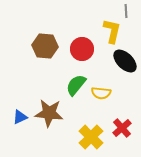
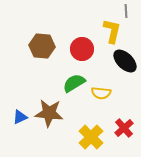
brown hexagon: moved 3 px left
green semicircle: moved 2 px left, 2 px up; rotated 20 degrees clockwise
red cross: moved 2 px right
